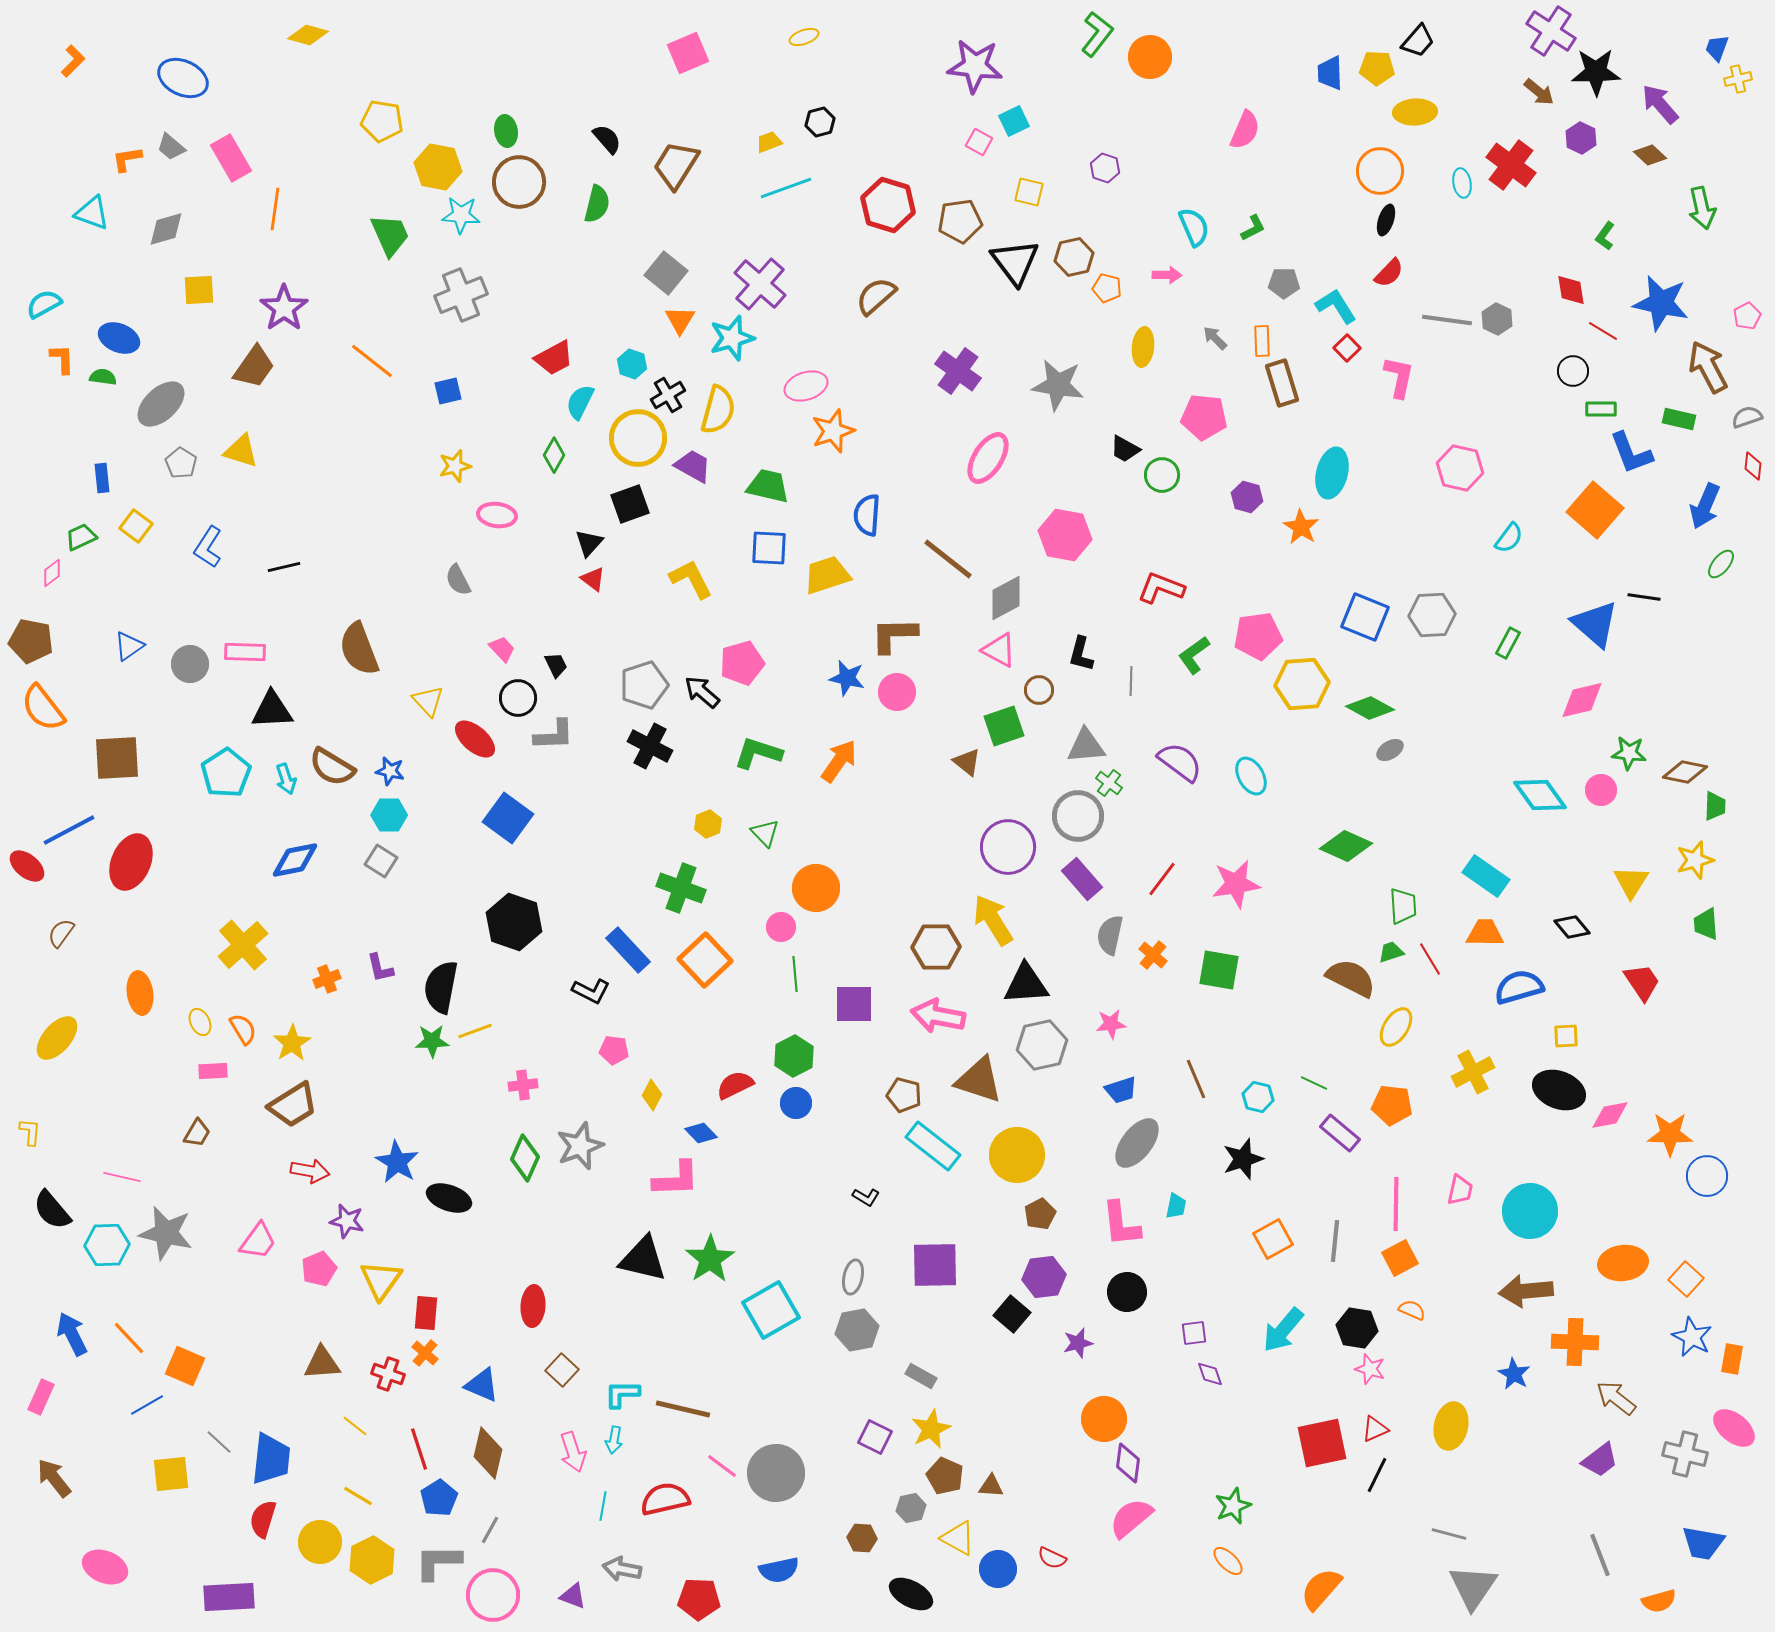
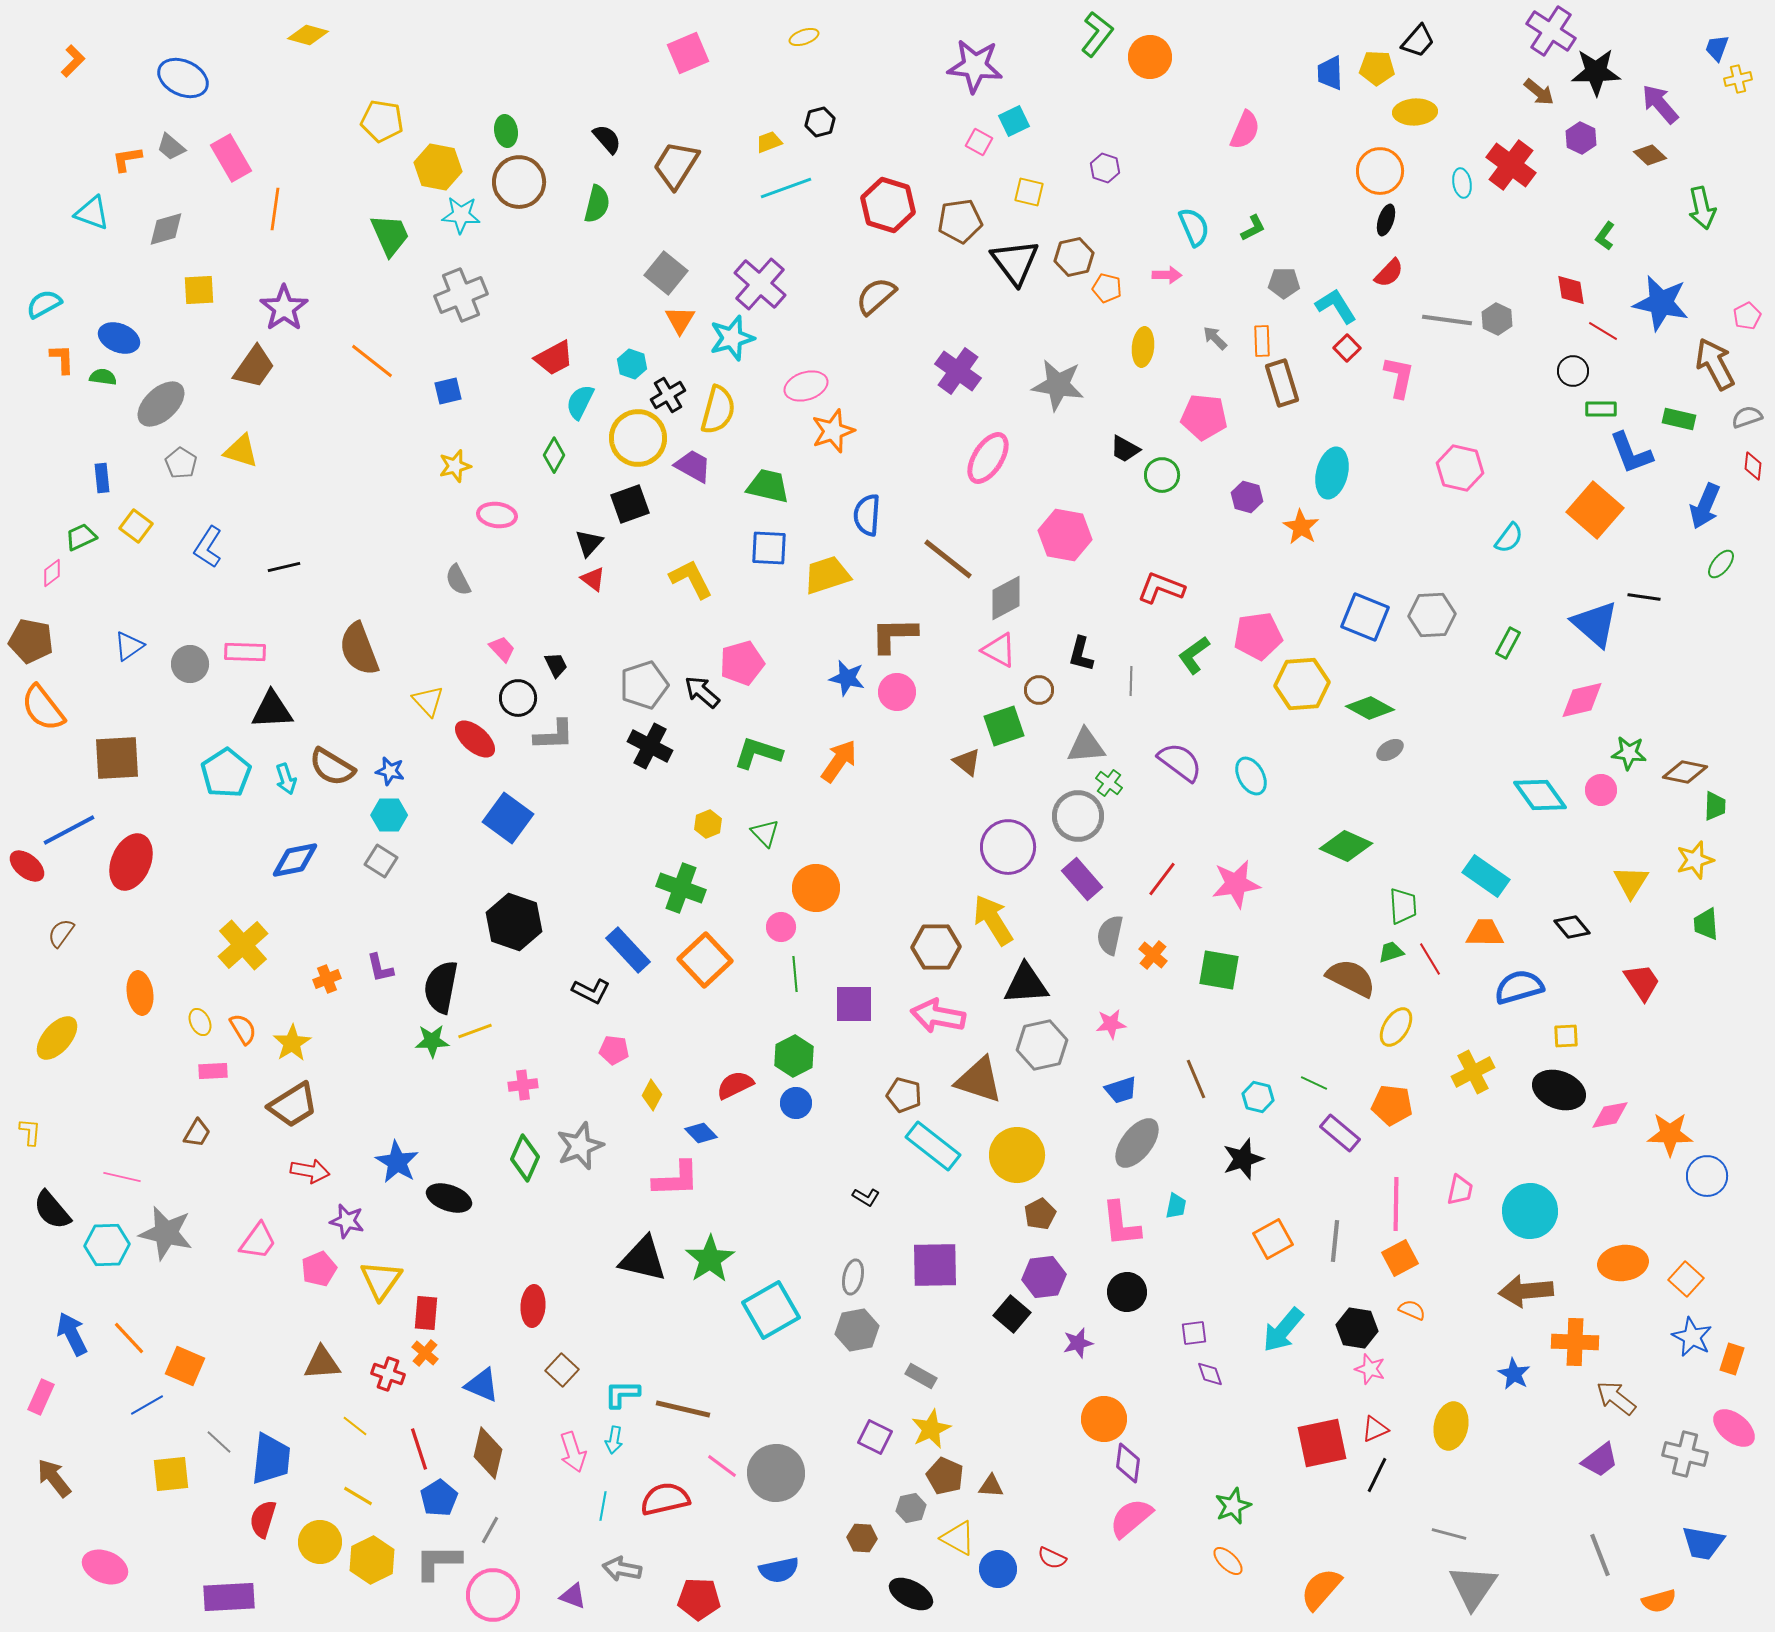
brown arrow at (1708, 367): moved 7 px right, 3 px up
orange rectangle at (1732, 1359): rotated 8 degrees clockwise
